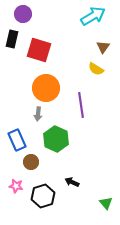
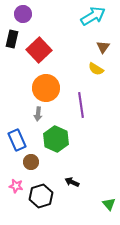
red square: rotated 30 degrees clockwise
black hexagon: moved 2 px left
green triangle: moved 3 px right, 1 px down
